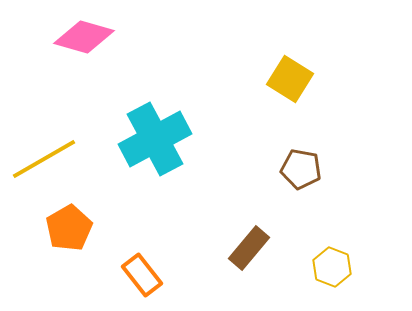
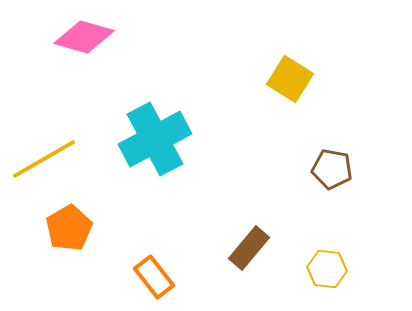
brown pentagon: moved 31 px right
yellow hexagon: moved 5 px left, 2 px down; rotated 15 degrees counterclockwise
orange rectangle: moved 12 px right, 2 px down
